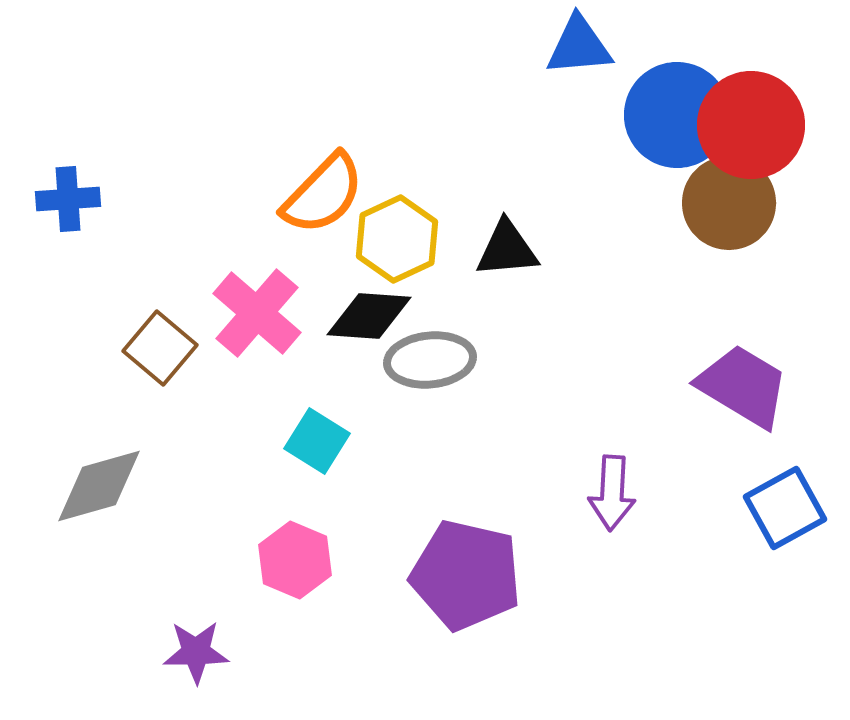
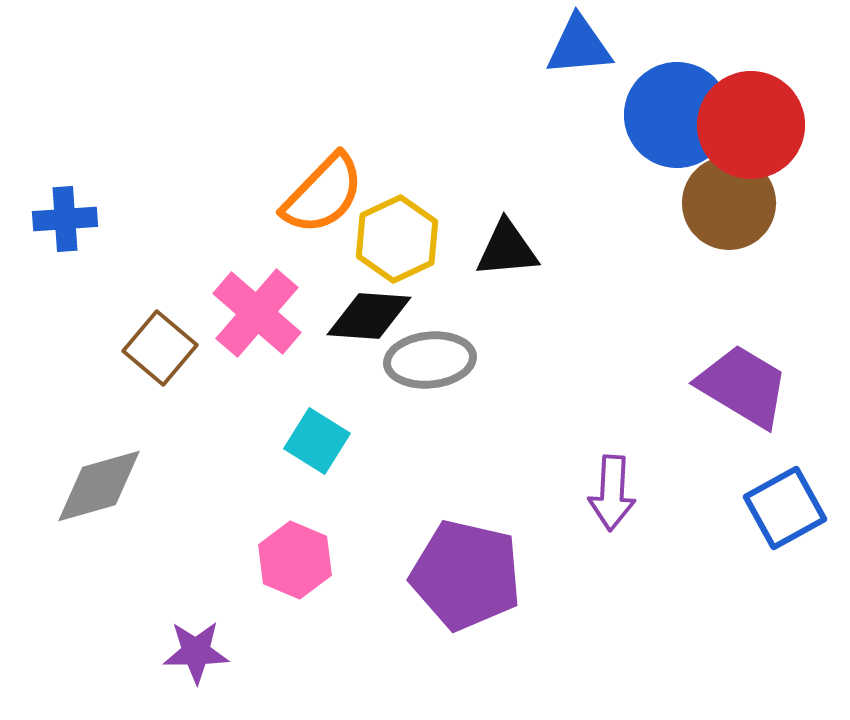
blue cross: moved 3 px left, 20 px down
